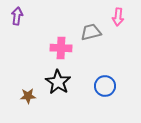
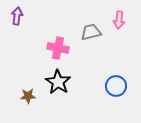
pink arrow: moved 1 px right, 3 px down
pink cross: moved 3 px left; rotated 10 degrees clockwise
blue circle: moved 11 px right
